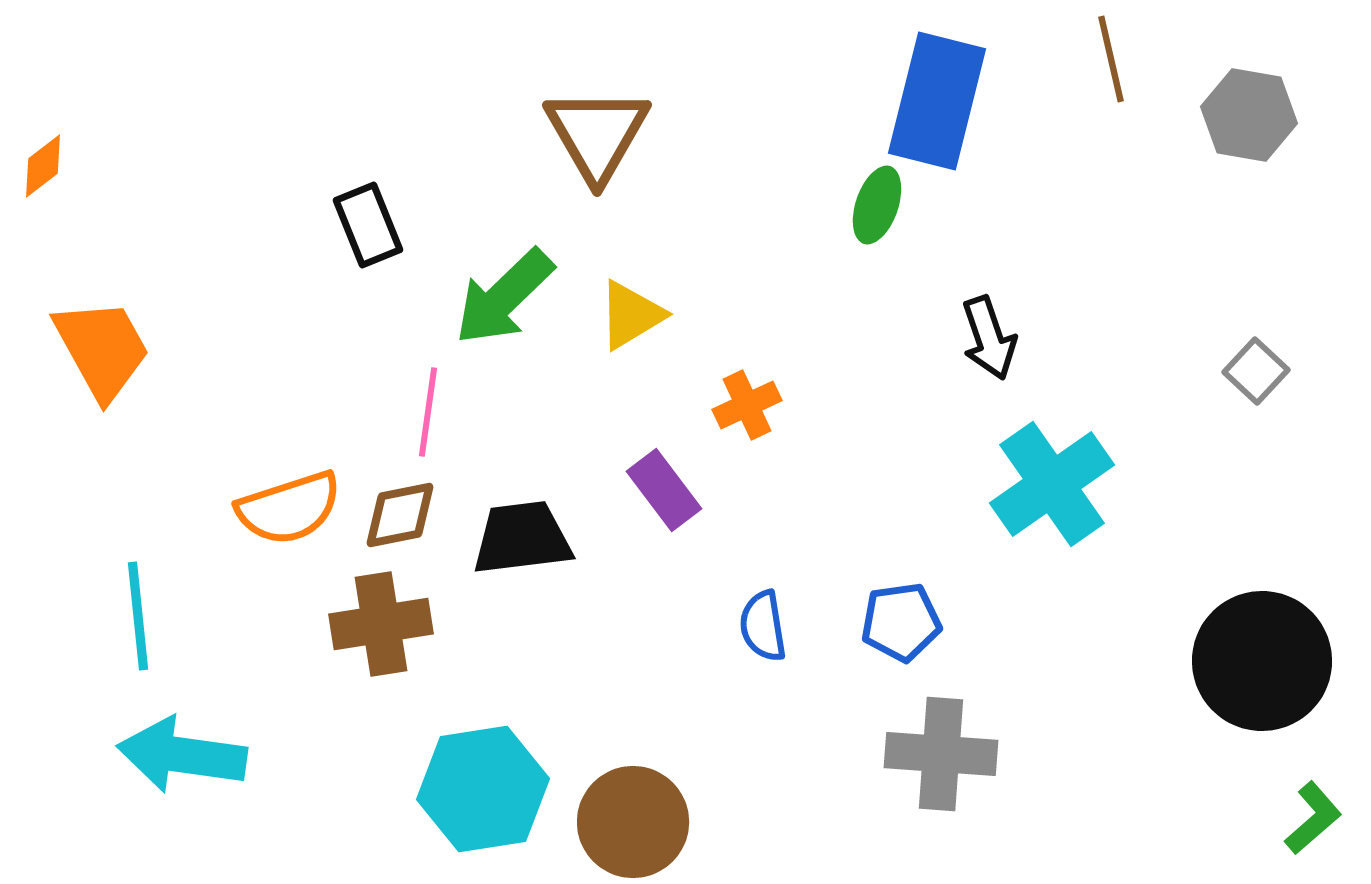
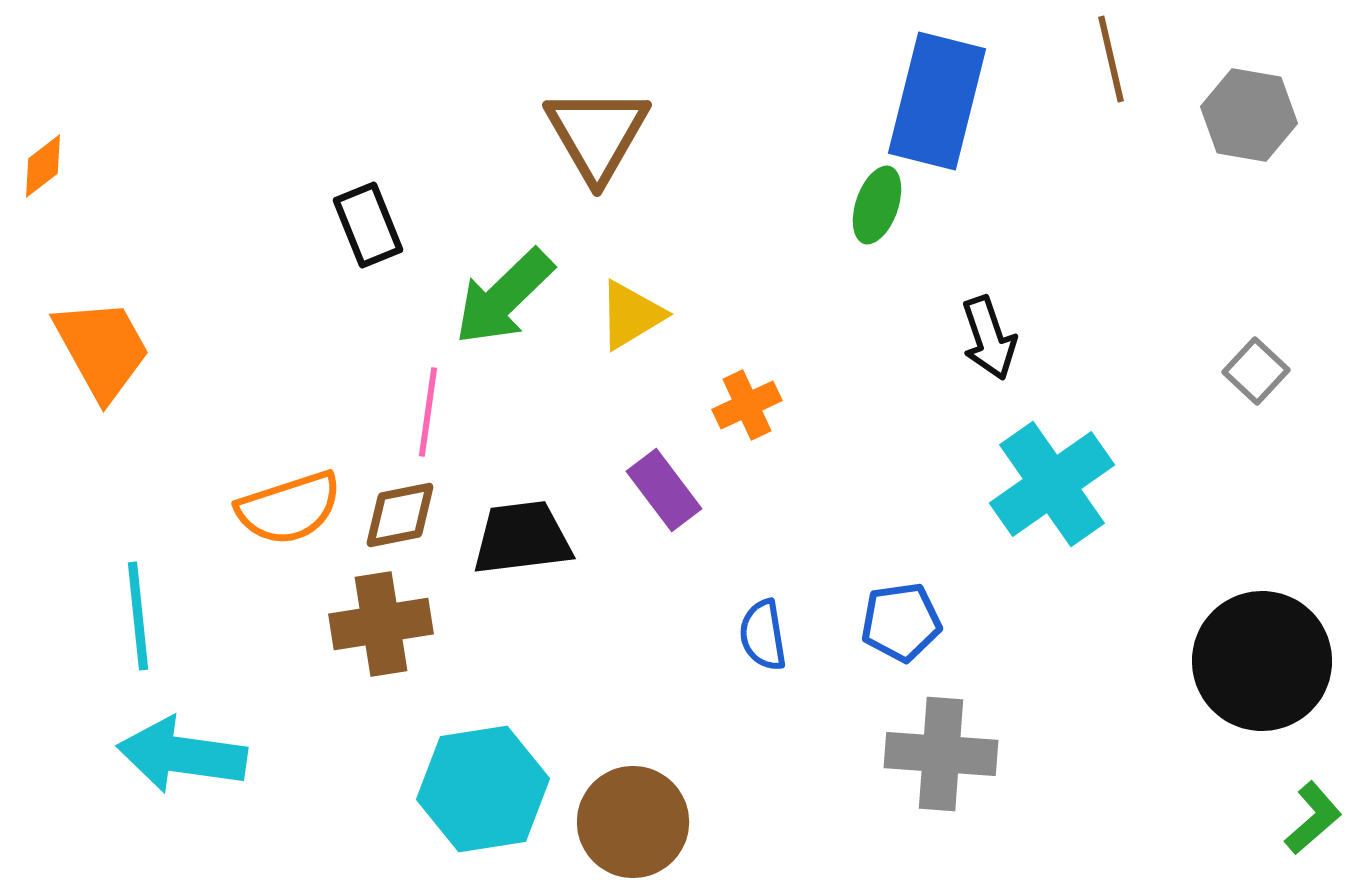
blue semicircle: moved 9 px down
